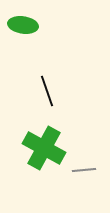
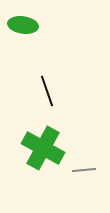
green cross: moved 1 px left
